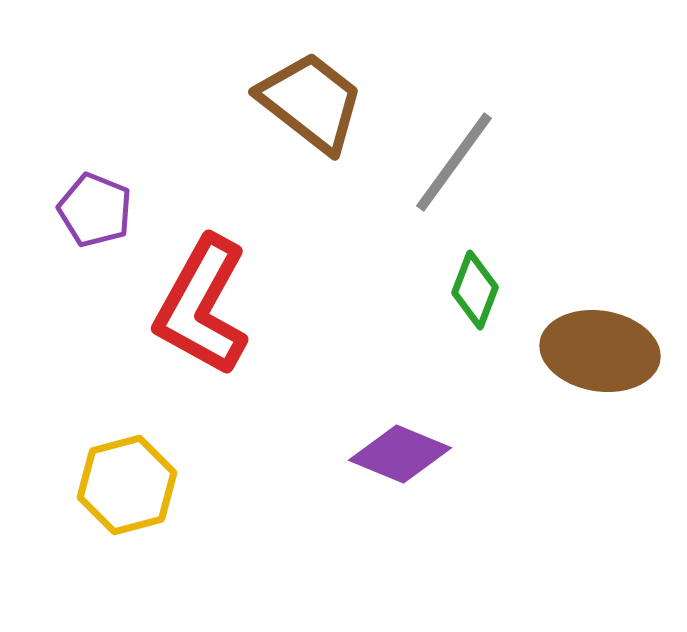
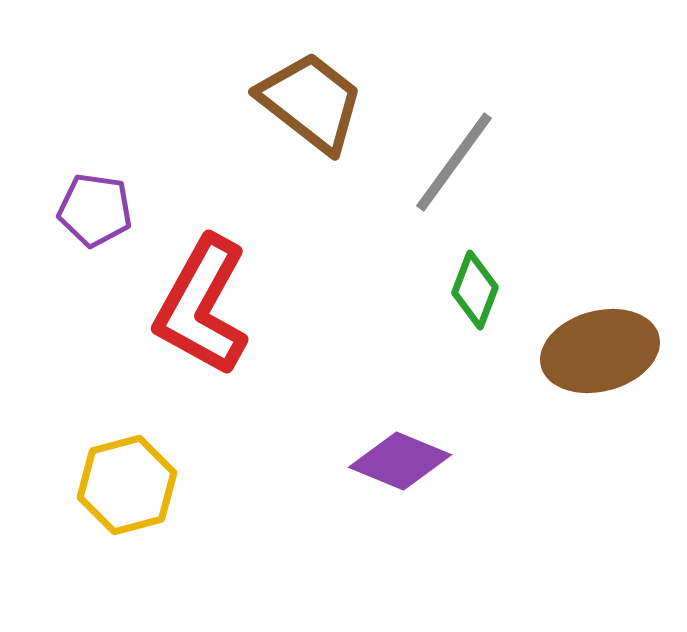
purple pentagon: rotated 14 degrees counterclockwise
brown ellipse: rotated 24 degrees counterclockwise
purple diamond: moved 7 px down
